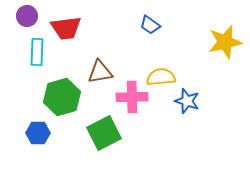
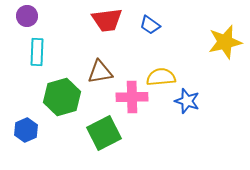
red trapezoid: moved 41 px right, 8 px up
blue hexagon: moved 12 px left, 3 px up; rotated 25 degrees counterclockwise
